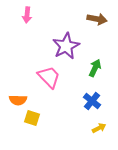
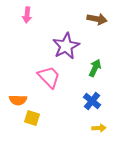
yellow arrow: rotated 24 degrees clockwise
